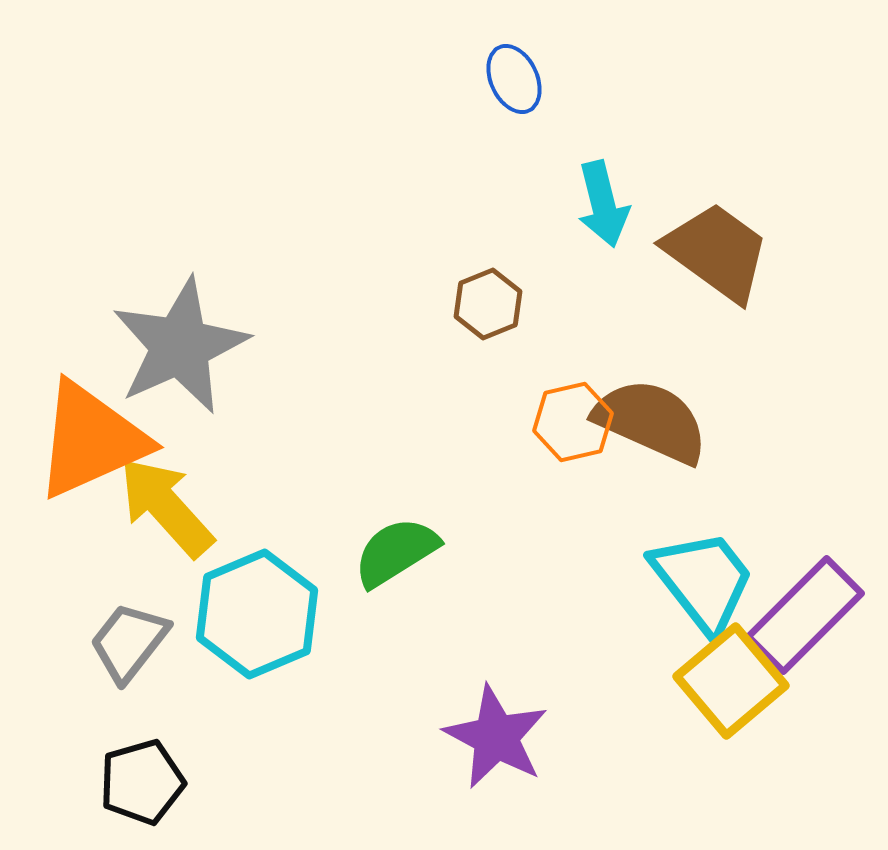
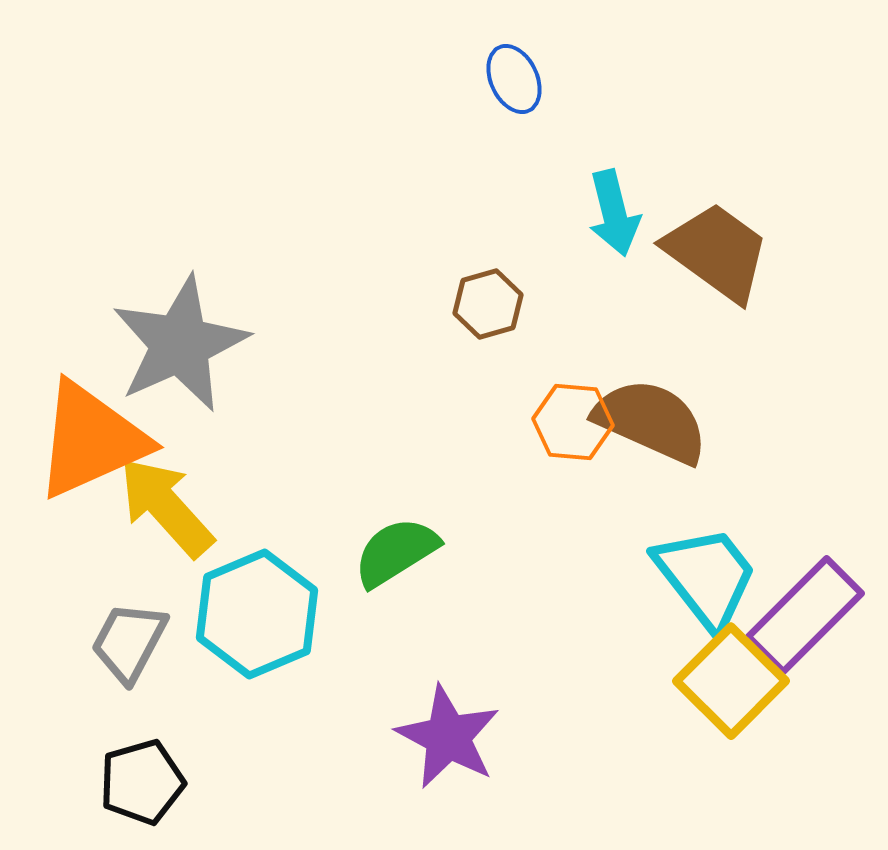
cyan arrow: moved 11 px right, 9 px down
brown hexagon: rotated 6 degrees clockwise
gray star: moved 2 px up
orange hexagon: rotated 18 degrees clockwise
cyan trapezoid: moved 3 px right, 4 px up
gray trapezoid: rotated 10 degrees counterclockwise
yellow square: rotated 5 degrees counterclockwise
purple star: moved 48 px left
